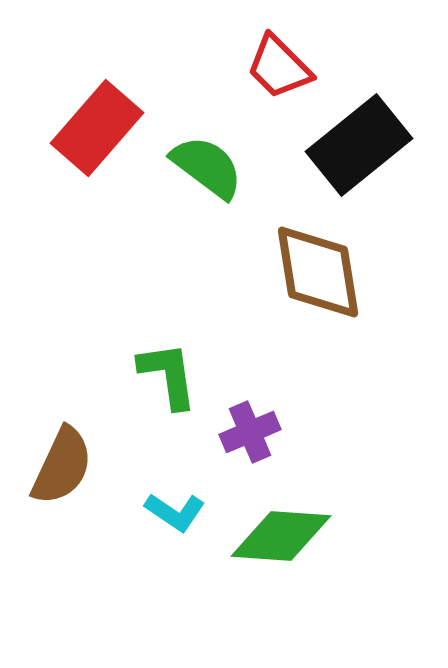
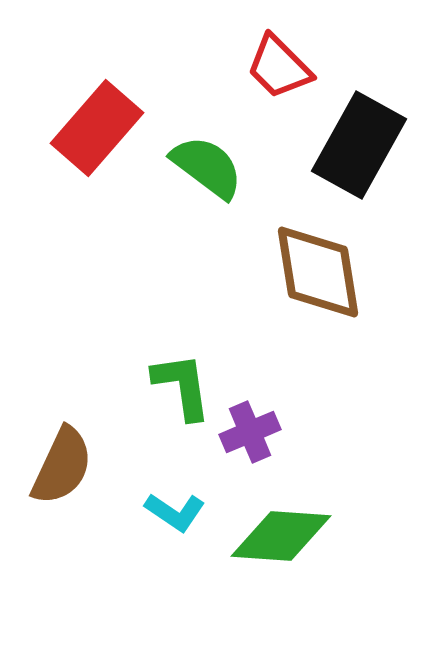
black rectangle: rotated 22 degrees counterclockwise
green L-shape: moved 14 px right, 11 px down
